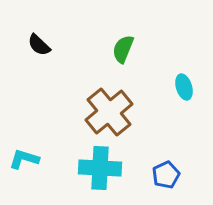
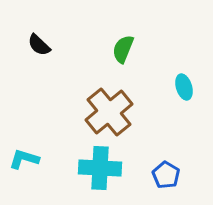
blue pentagon: rotated 16 degrees counterclockwise
